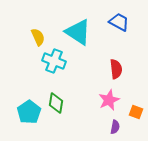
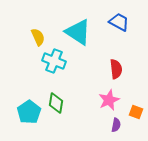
purple semicircle: moved 1 px right, 2 px up
